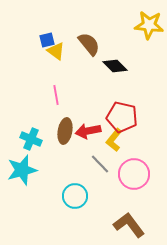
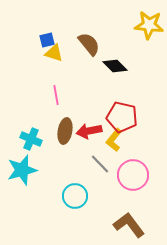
yellow triangle: moved 2 px left, 2 px down; rotated 18 degrees counterclockwise
red arrow: moved 1 px right
pink circle: moved 1 px left, 1 px down
